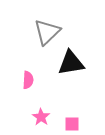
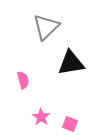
gray triangle: moved 1 px left, 5 px up
pink semicircle: moved 5 px left; rotated 18 degrees counterclockwise
pink square: moved 2 px left; rotated 21 degrees clockwise
